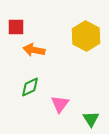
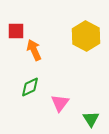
red square: moved 4 px down
orange arrow: rotated 55 degrees clockwise
pink triangle: moved 1 px up
